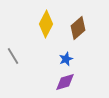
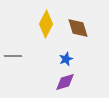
brown diamond: rotated 65 degrees counterclockwise
gray line: rotated 60 degrees counterclockwise
